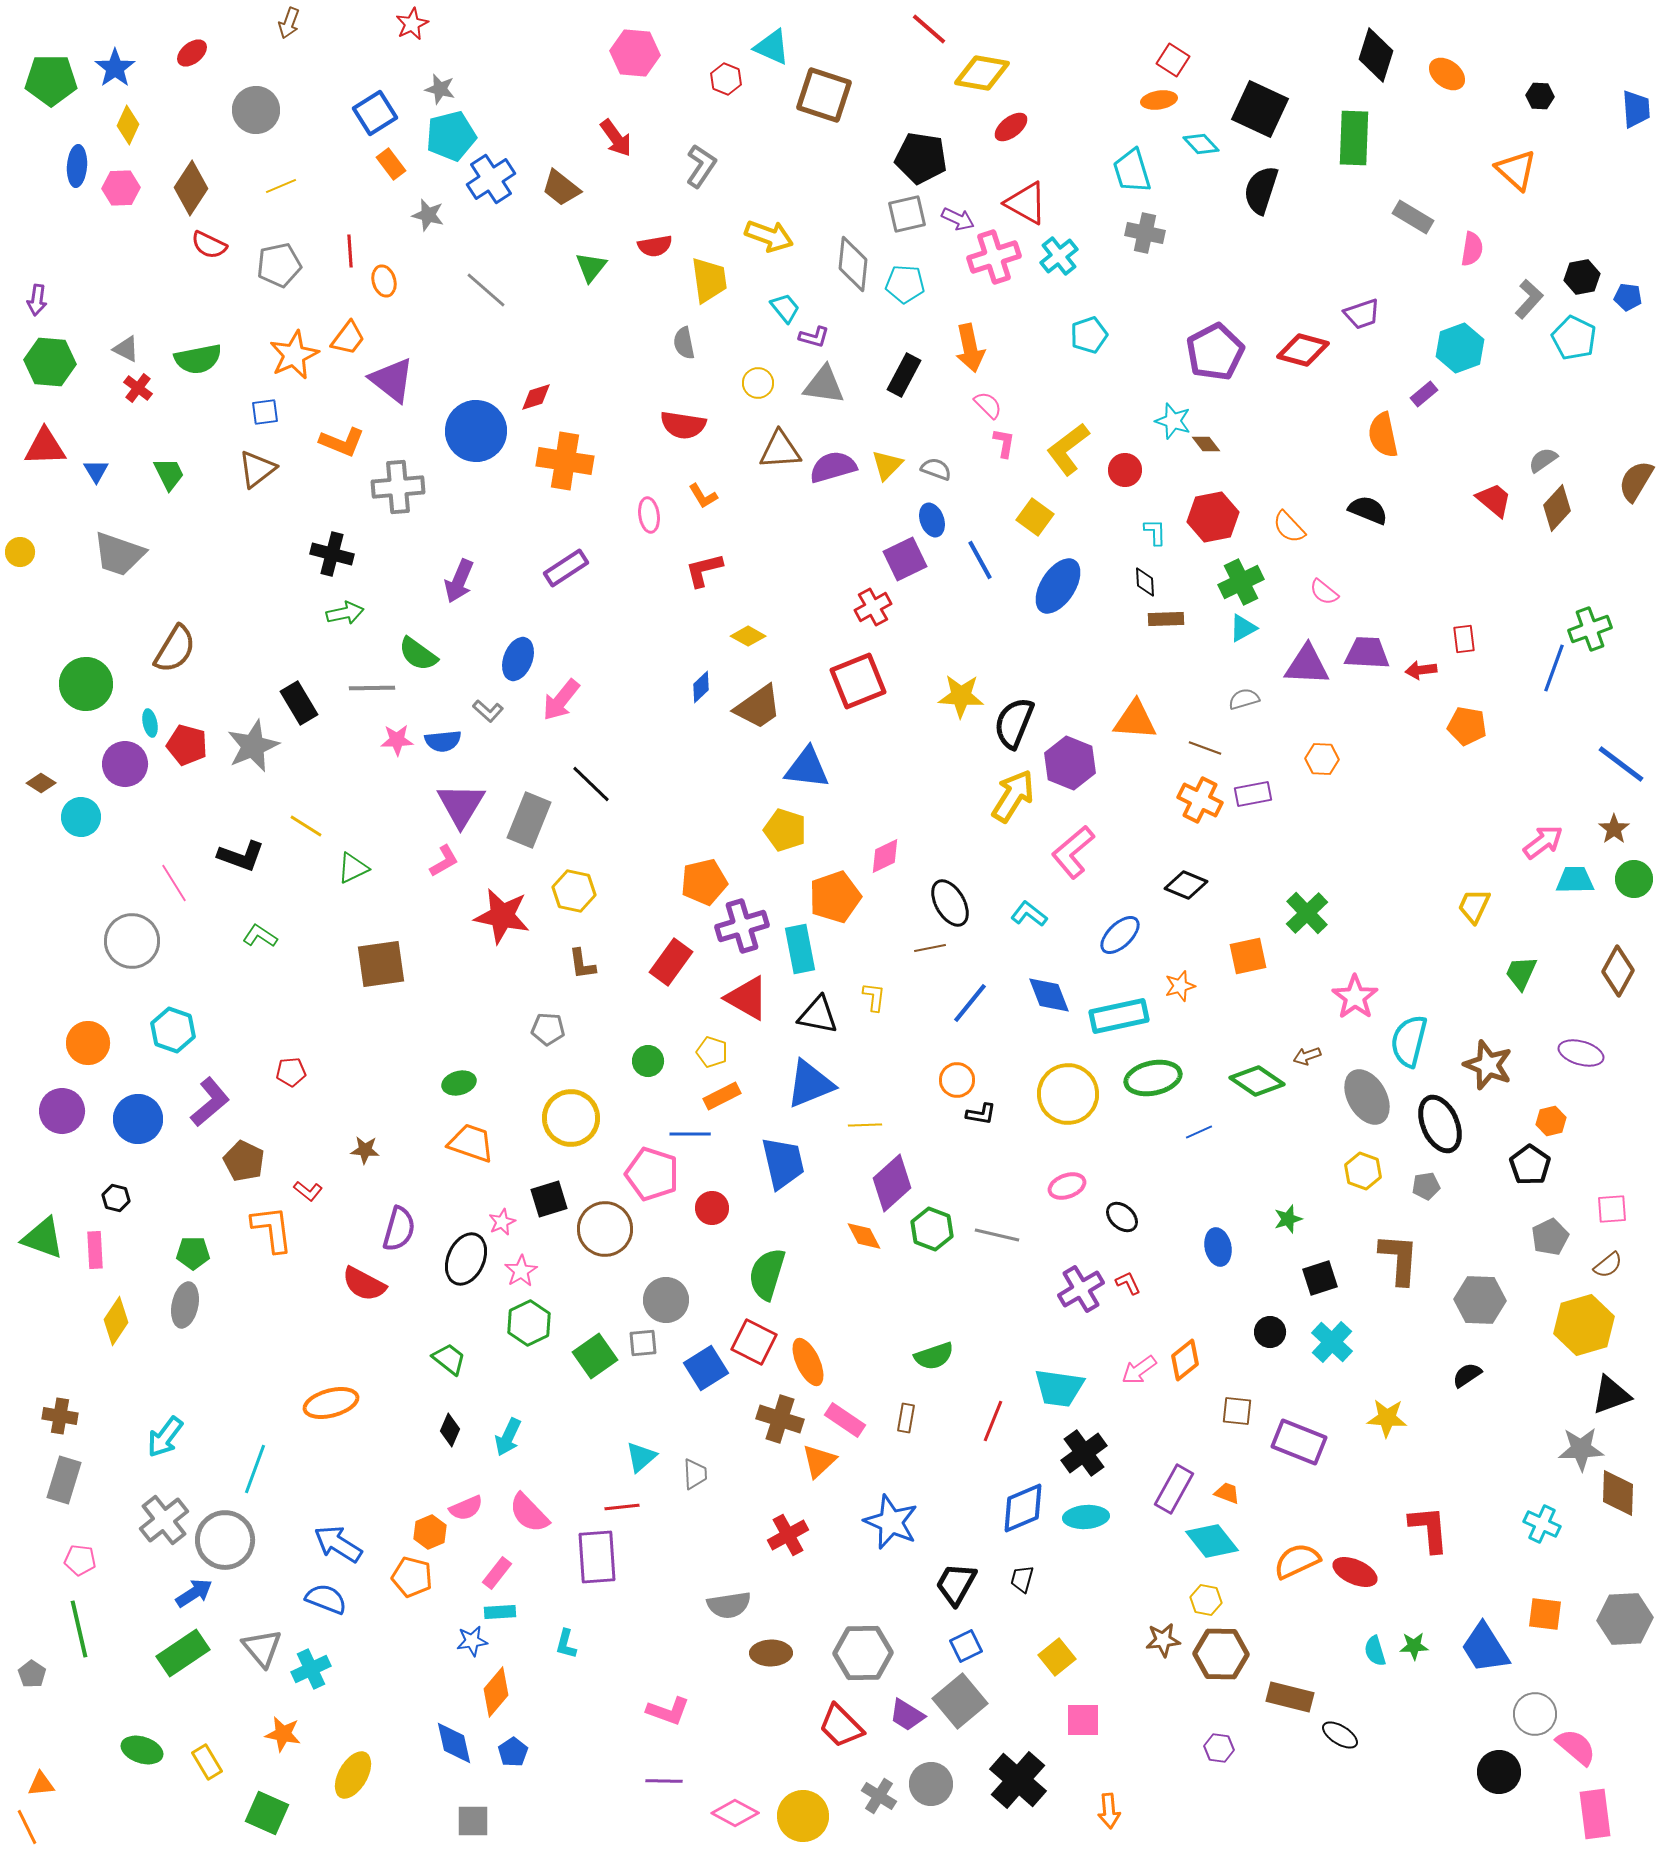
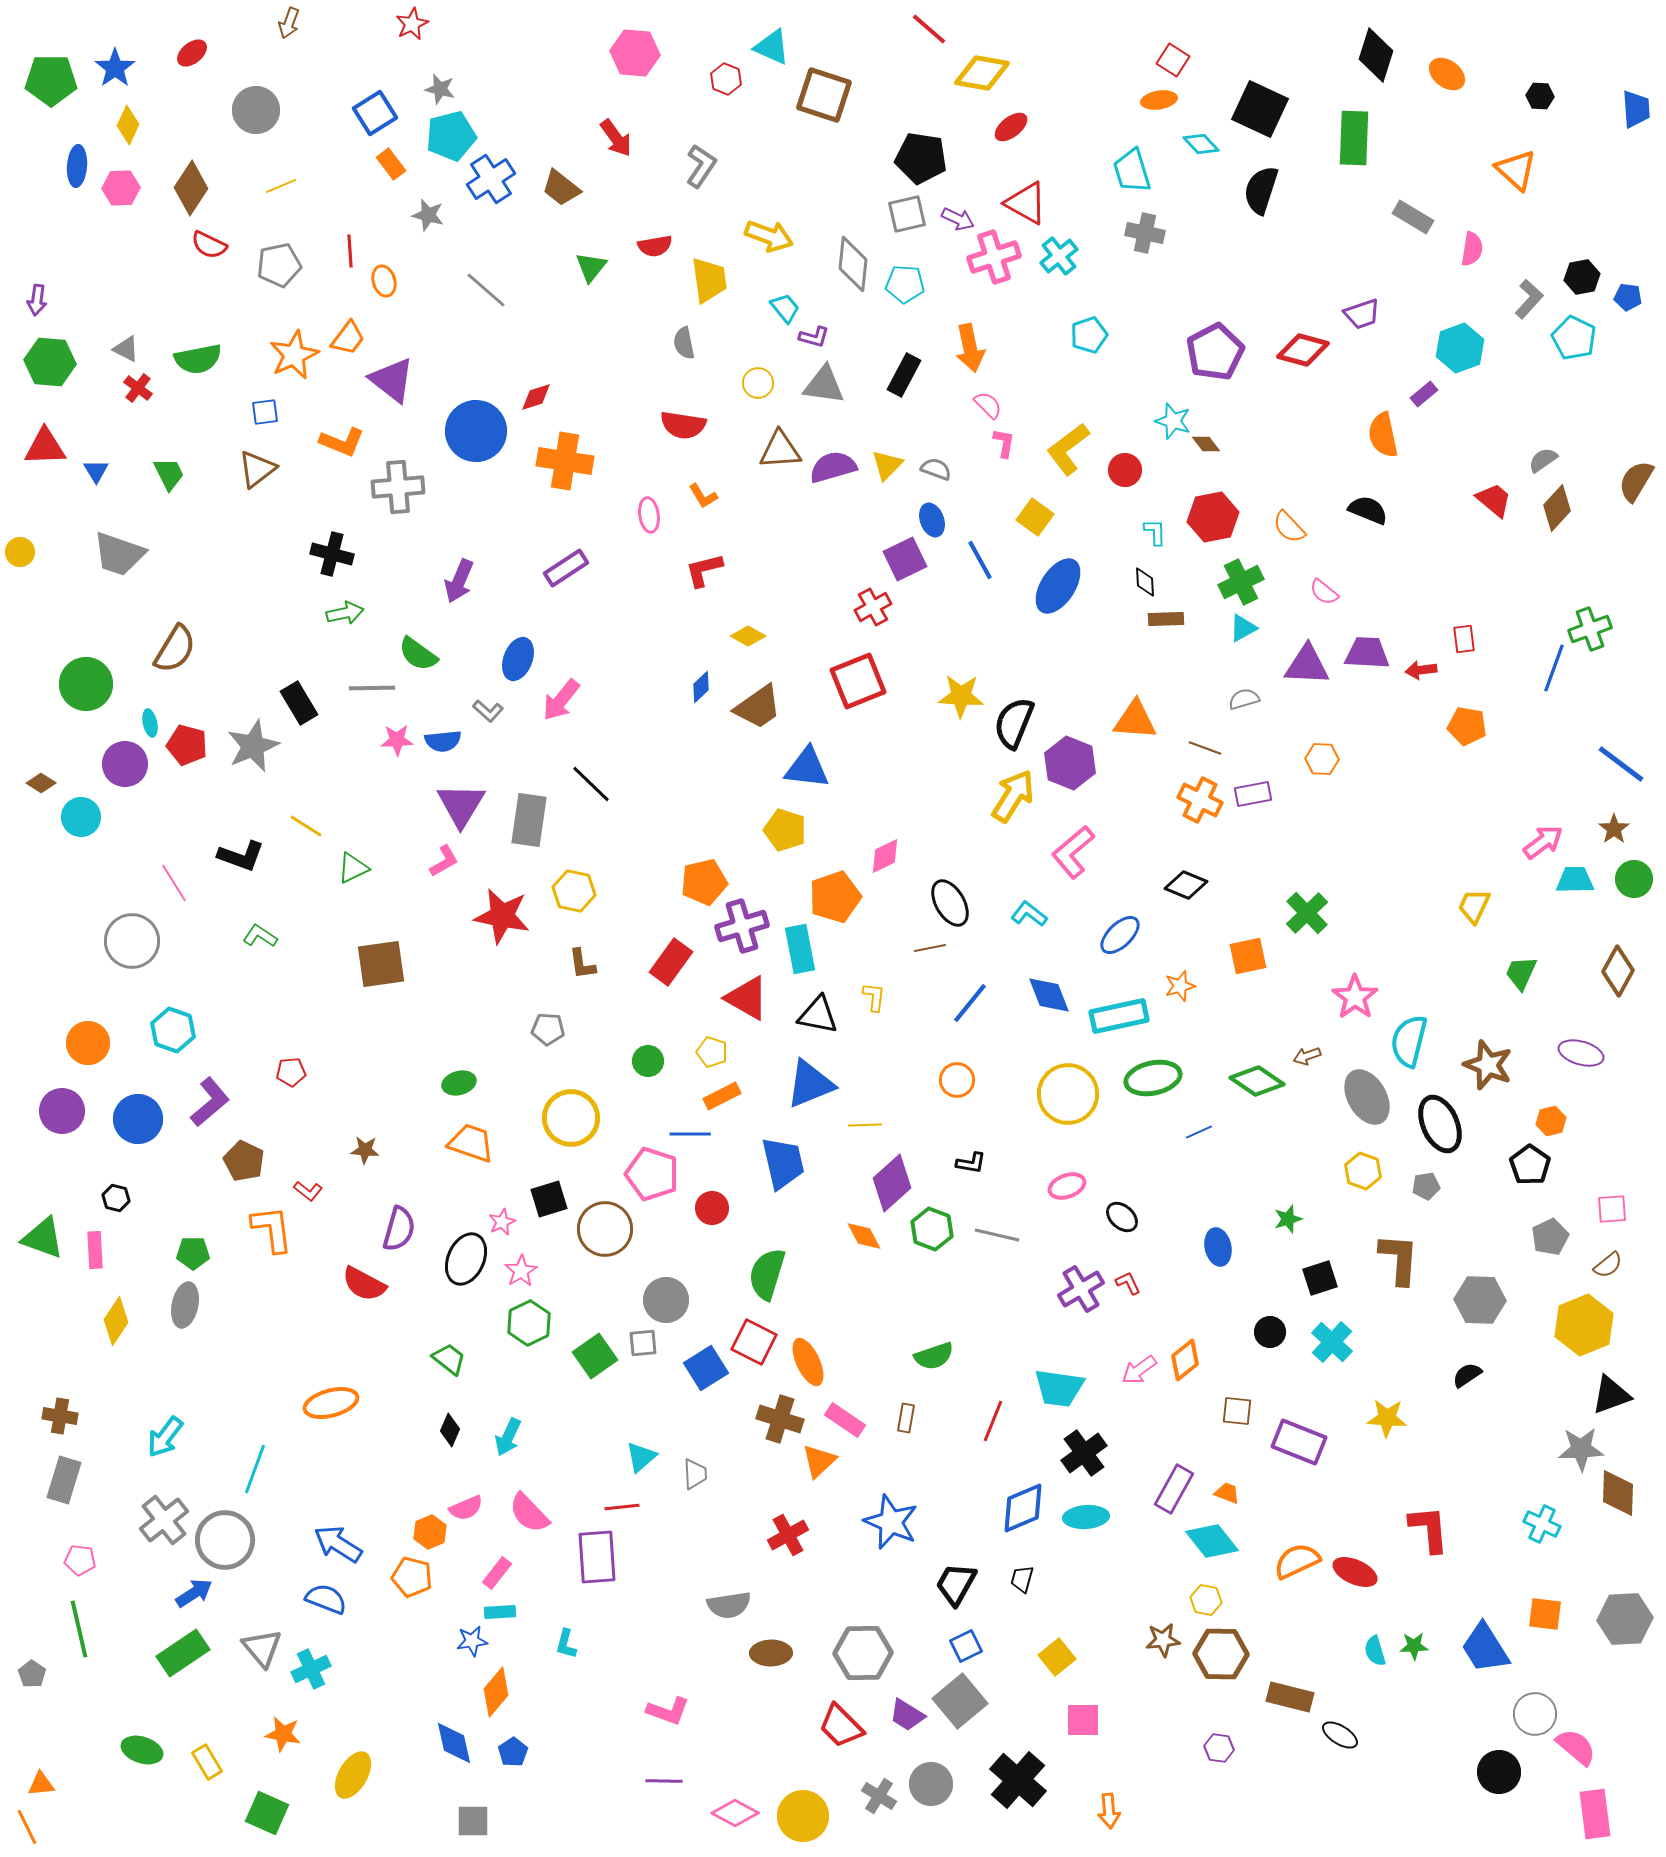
gray rectangle at (529, 820): rotated 14 degrees counterclockwise
black L-shape at (981, 1114): moved 10 px left, 49 px down
yellow hexagon at (1584, 1325): rotated 6 degrees counterclockwise
